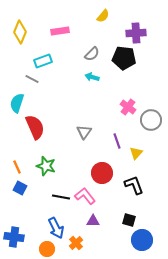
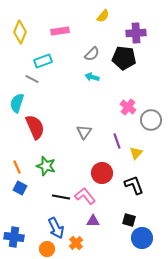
blue circle: moved 2 px up
